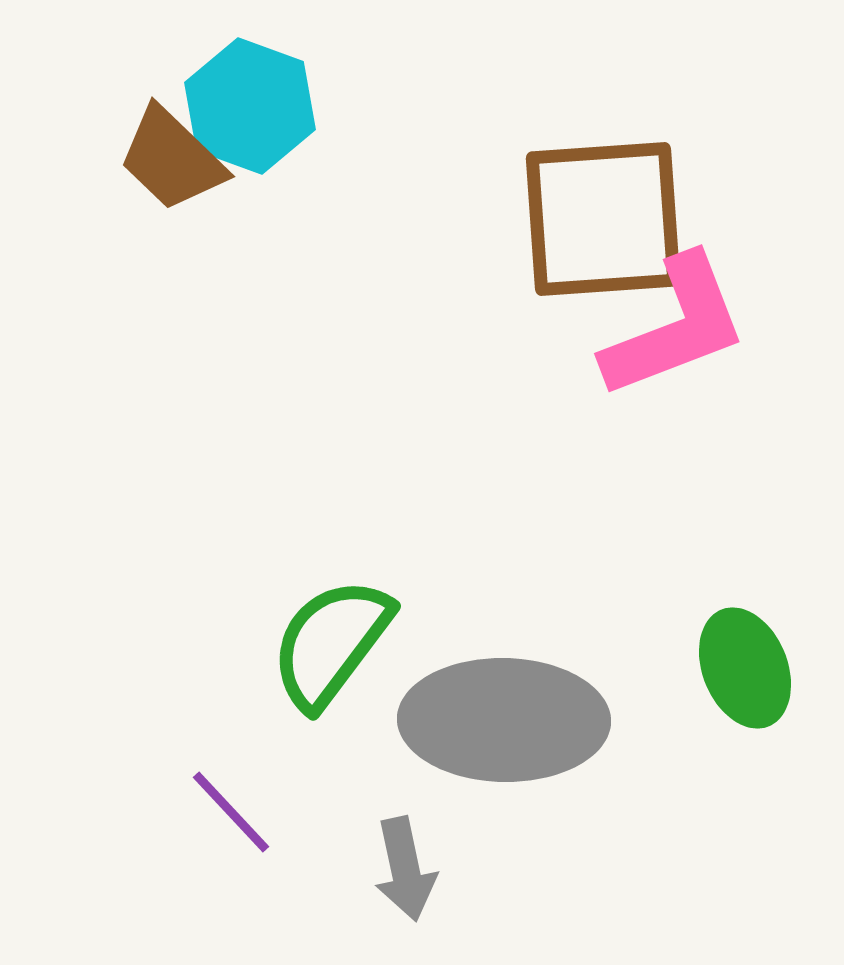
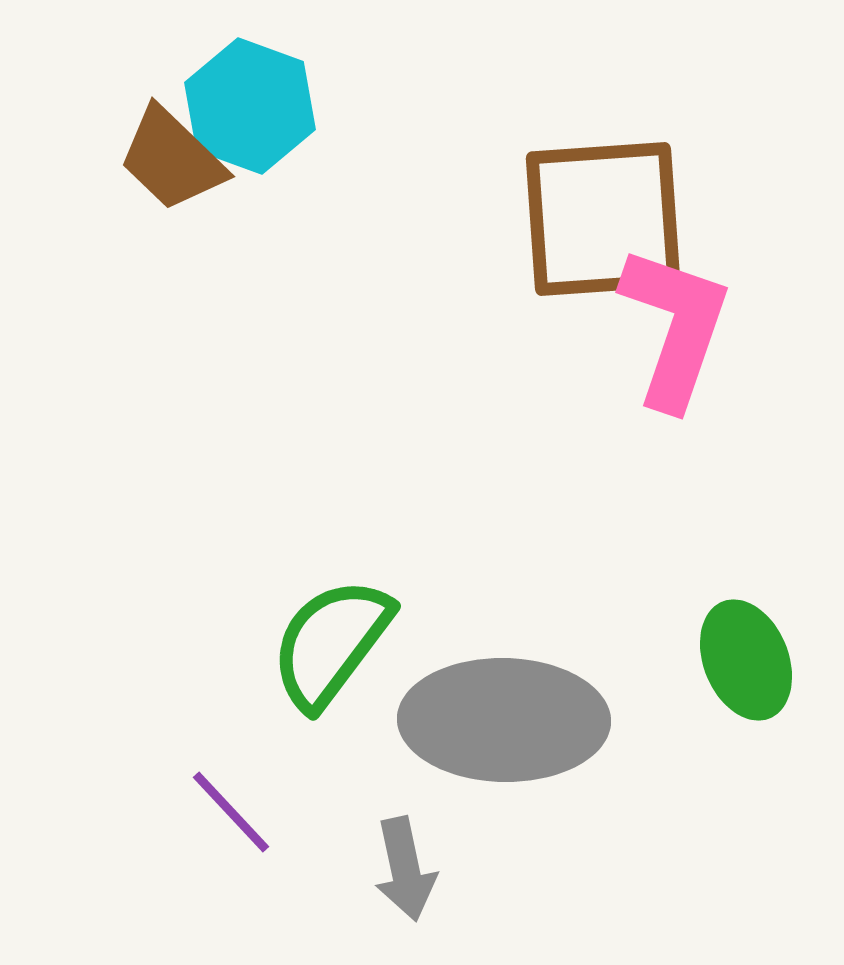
pink L-shape: rotated 50 degrees counterclockwise
green ellipse: moved 1 px right, 8 px up
